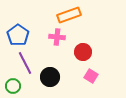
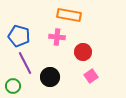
orange rectangle: rotated 30 degrees clockwise
blue pentagon: moved 1 px right, 1 px down; rotated 20 degrees counterclockwise
pink square: rotated 24 degrees clockwise
